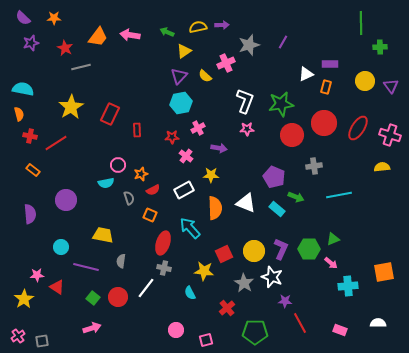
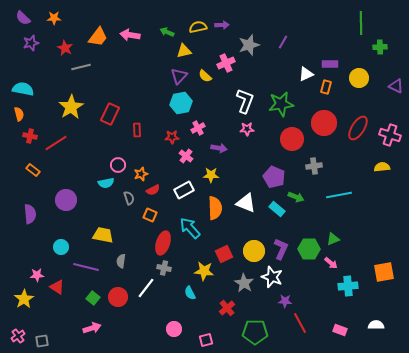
yellow triangle at (184, 51): rotated 21 degrees clockwise
yellow circle at (365, 81): moved 6 px left, 3 px up
purple triangle at (391, 86): moved 5 px right; rotated 28 degrees counterclockwise
red circle at (292, 135): moved 4 px down
white semicircle at (378, 323): moved 2 px left, 2 px down
pink circle at (176, 330): moved 2 px left, 1 px up
